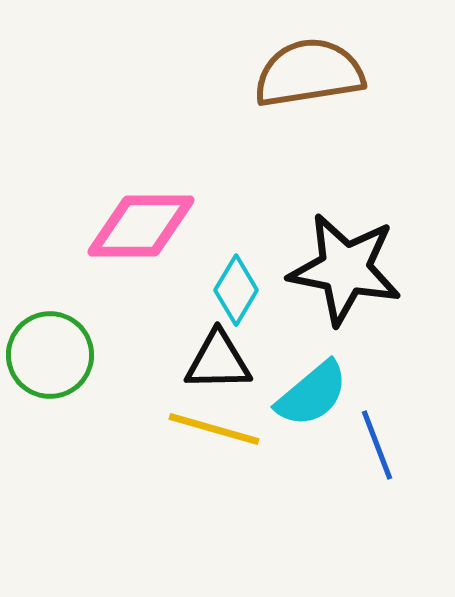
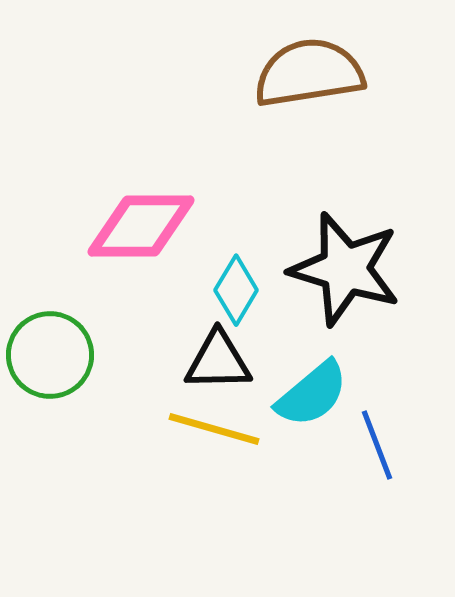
black star: rotated 6 degrees clockwise
